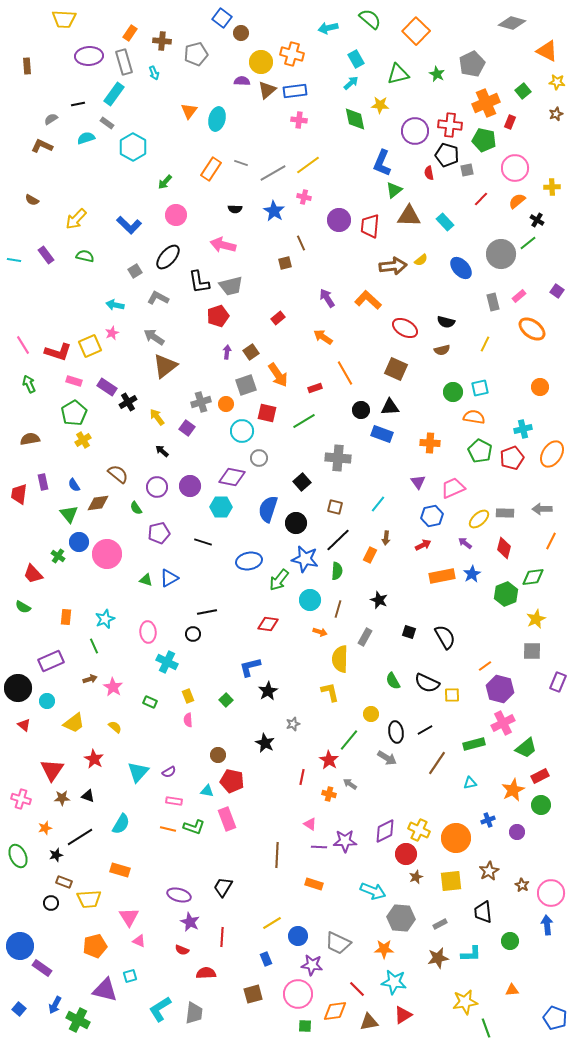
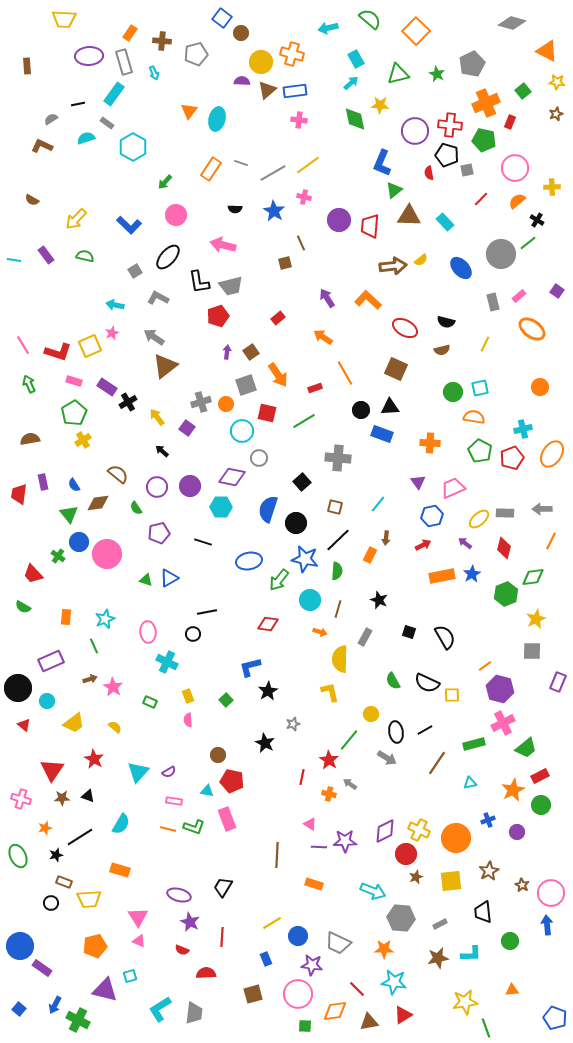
pink triangle at (129, 917): moved 9 px right
